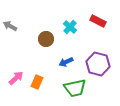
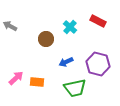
orange rectangle: rotated 72 degrees clockwise
